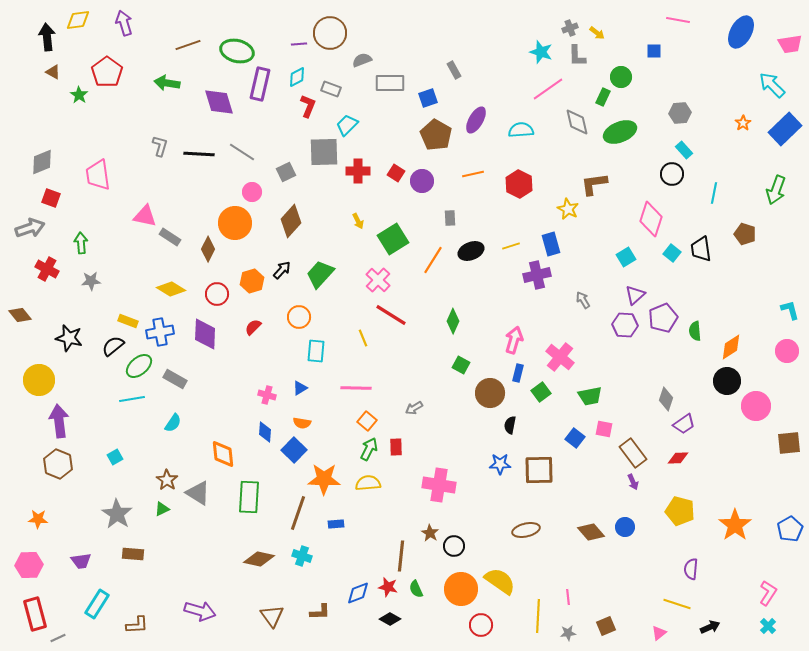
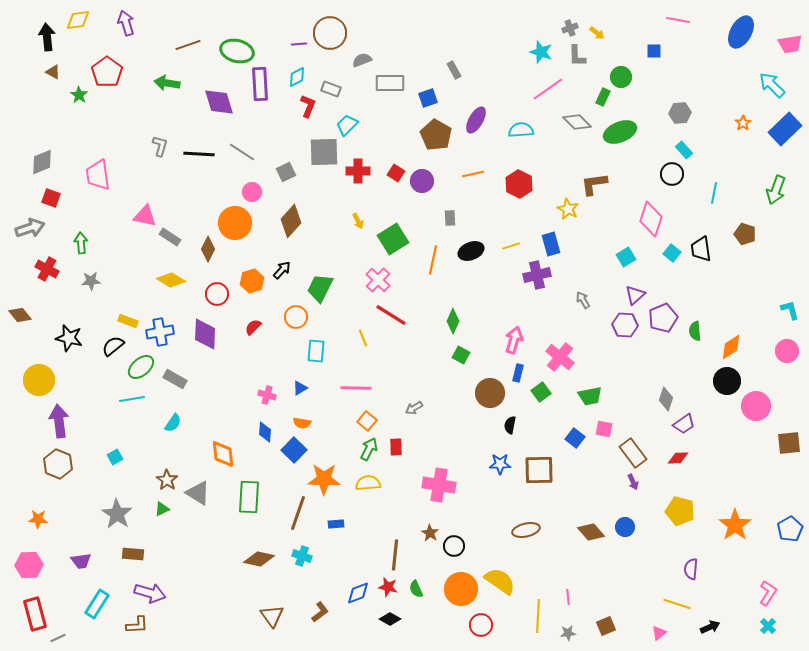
purple arrow at (124, 23): moved 2 px right
purple rectangle at (260, 84): rotated 16 degrees counterclockwise
gray diamond at (577, 122): rotated 32 degrees counterclockwise
orange line at (433, 260): rotated 20 degrees counterclockwise
green trapezoid at (320, 274): moved 14 px down; rotated 16 degrees counterclockwise
yellow diamond at (171, 289): moved 9 px up
orange circle at (299, 317): moved 3 px left
green square at (461, 365): moved 10 px up
green ellipse at (139, 366): moved 2 px right, 1 px down
brown line at (401, 556): moved 6 px left, 1 px up
purple arrow at (200, 611): moved 50 px left, 18 px up
brown L-shape at (320, 612): rotated 35 degrees counterclockwise
